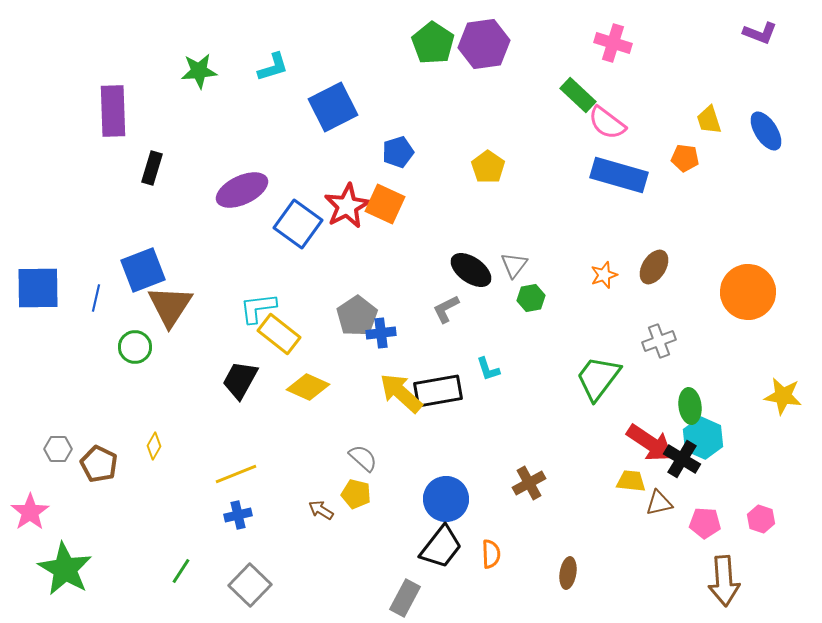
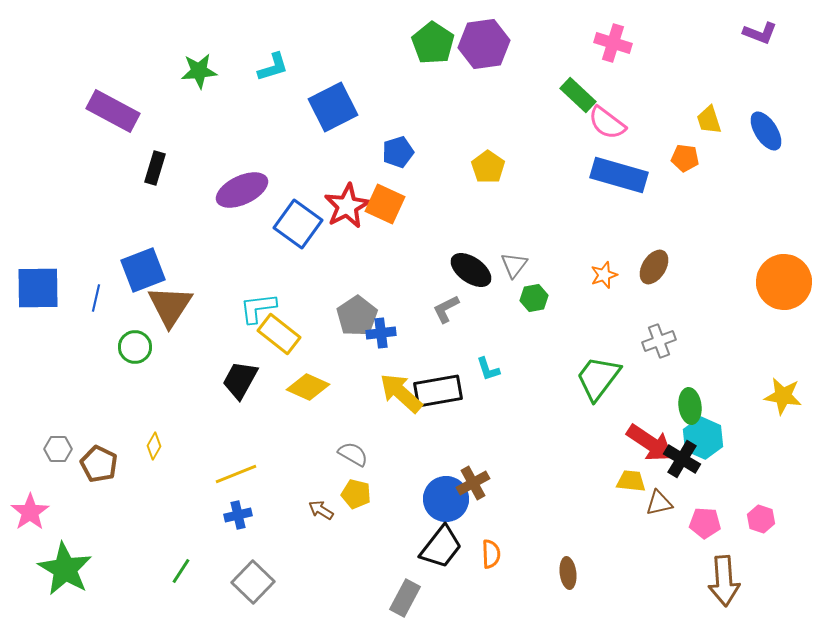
purple rectangle at (113, 111): rotated 60 degrees counterclockwise
black rectangle at (152, 168): moved 3 px right
orange circle at (748, 292): moved 36 px right, 10 px up
green hexagon at (531, 298): moved 3 px right
gray semicircle at (363, 458): moved 10 px left, 4 px up; rotated 12 degrees counterclockwise
brown cross at (529, 483): moved 56 px left
brown ellipse at (568, 573): rotated 16 degrees counterclockwise
gray square at (250, 585): moved 3 px right, 3 px up
